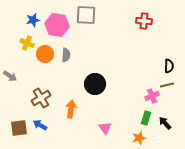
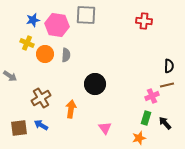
blue arrow: moved 1 px right
